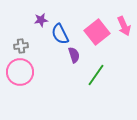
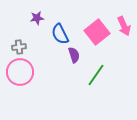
purple star: moved 4 px left, 2 px up
gray cross: moved 2 px left, 1 px down
